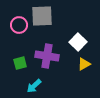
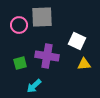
gray square: moved 1 px down
white square: moved 1 px left, 1 px up; rotated 18 degrees counterclockwise
yellow triangle: rotated 24 degrees clockwise
